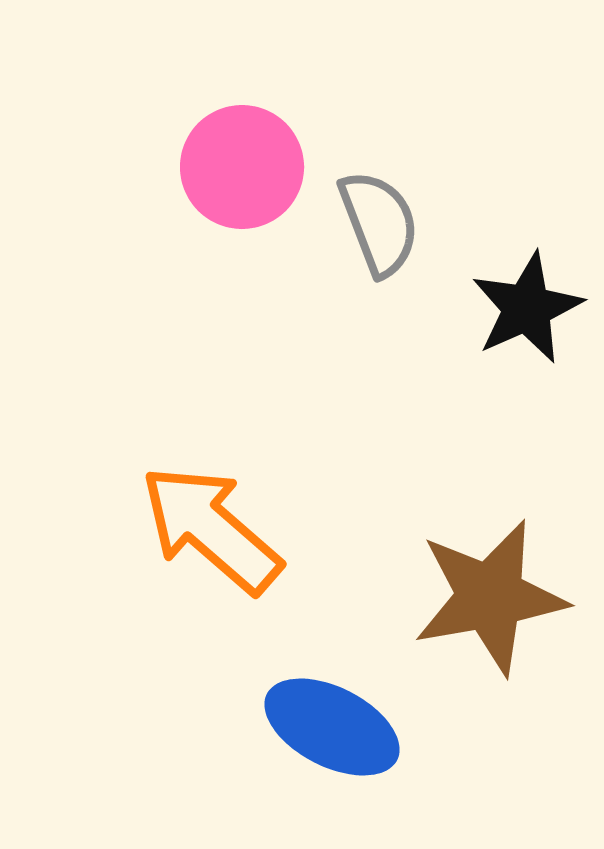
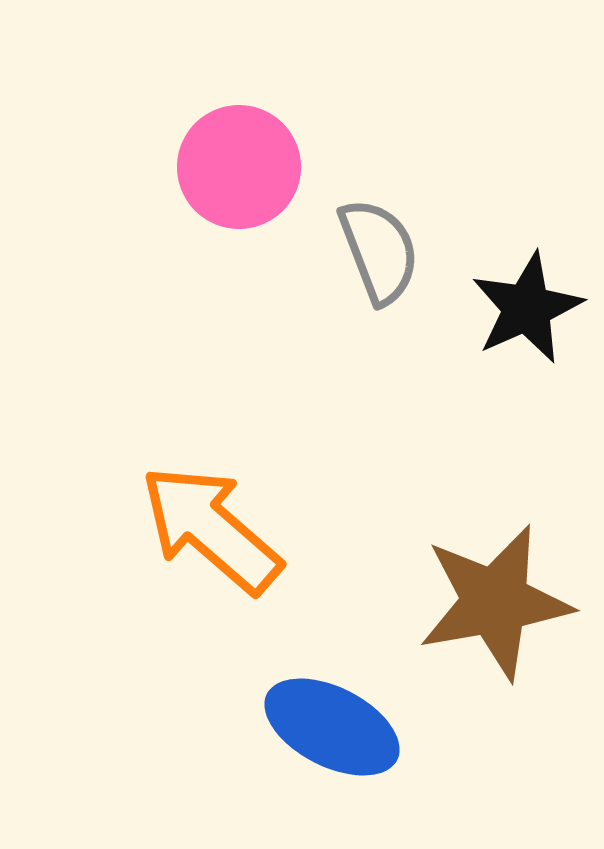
pink circle: moved 3 px left
gray semicircle: moved 28 px down
brown star: moved 5 px right, 5 px down
